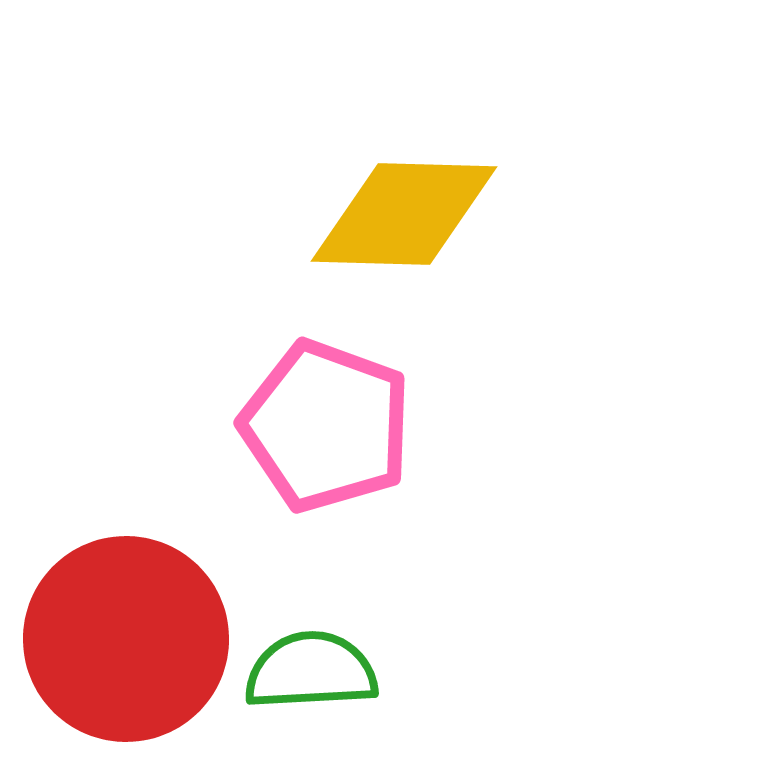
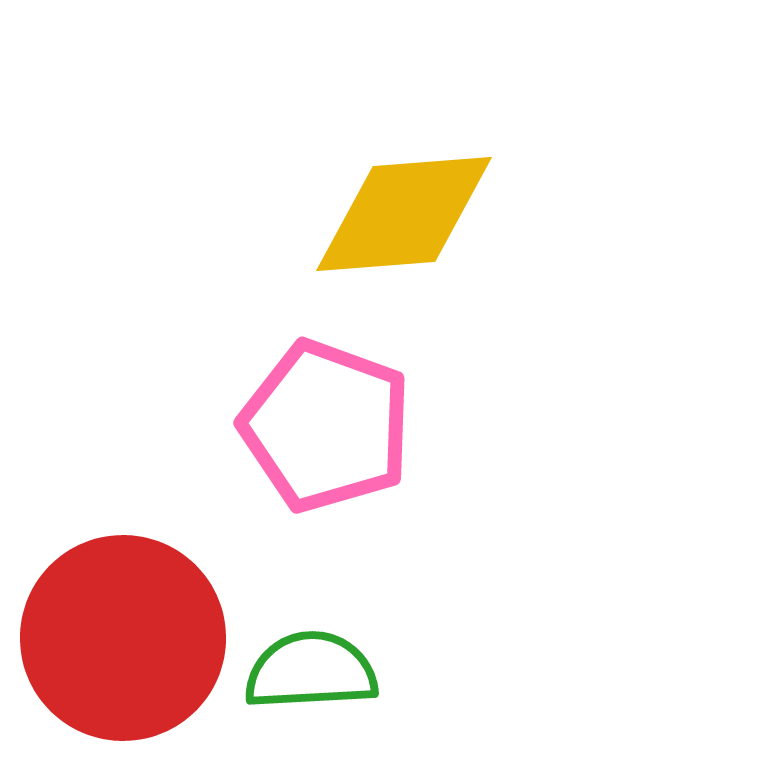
yellow diamond: rotated 6 degrees counterclockwise
red circle: moved 3 px left, 1 px up
